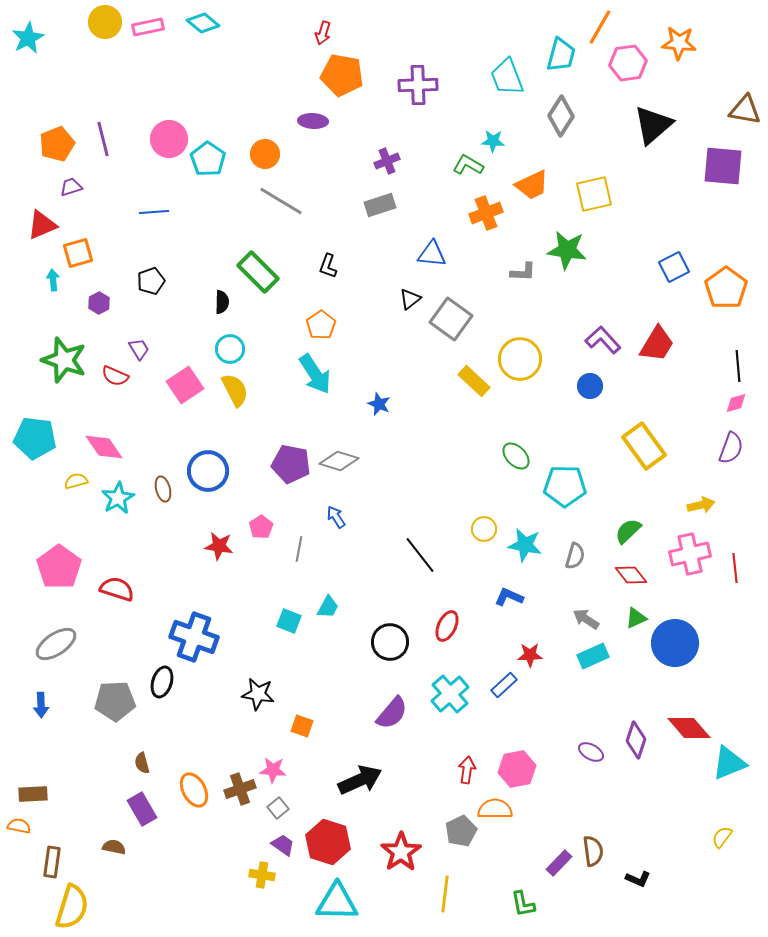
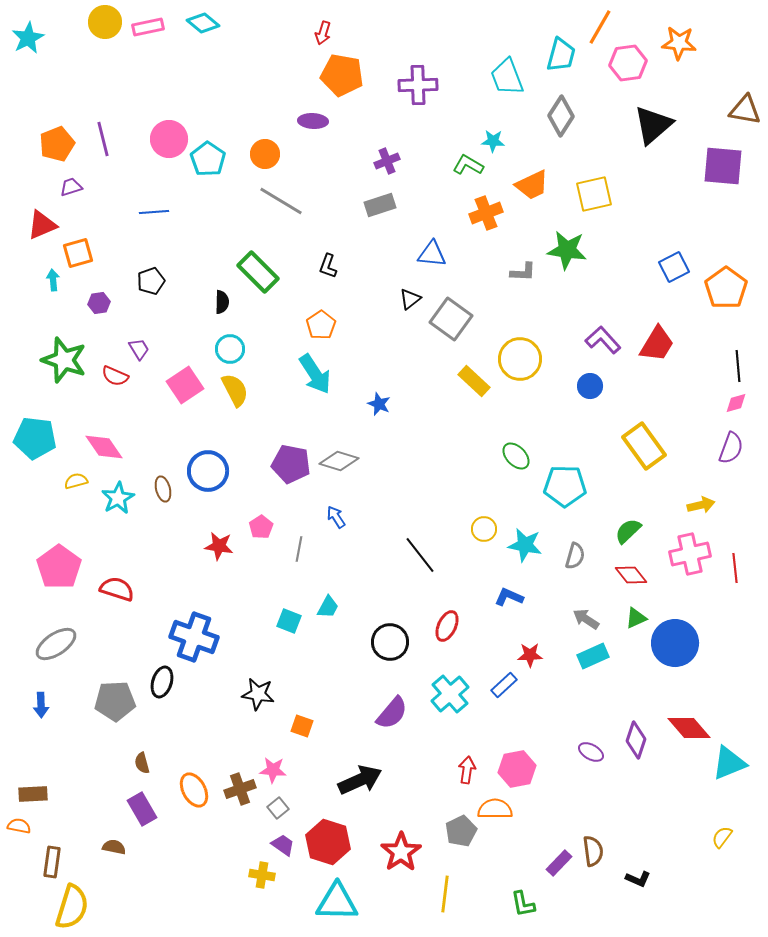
purple hexagon at (99, 303): rotated 20 degrees clockwise
